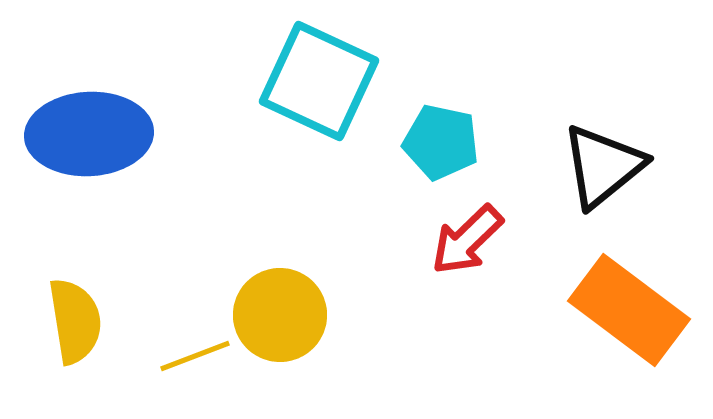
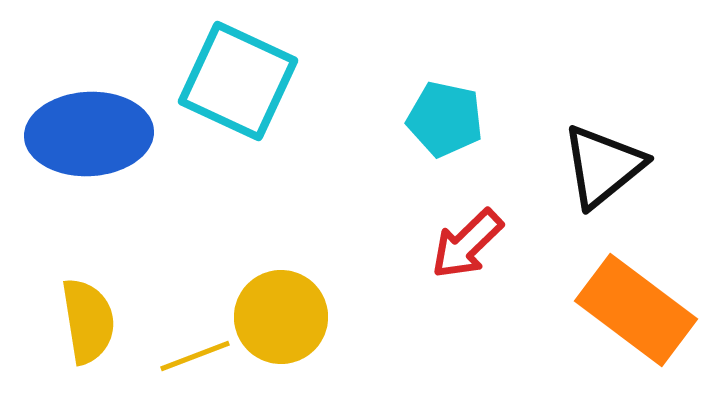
cyan square: moved 81 px left
cyan pentagon: moved 4 px right, 23 px up
red arrow: moved 4 px down
orange rectangle: moved 7 px right
yellow circle: moved 1 px right, 2 px down
yellow semicircle: moved 13 px right
